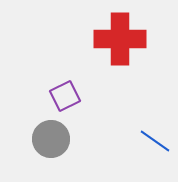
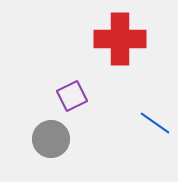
purple square: moved 7 px right
blue line: moved 18 px up
